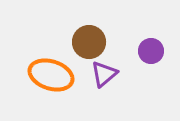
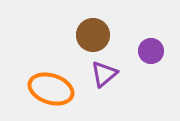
brown circle: moved 4 px right, 7 px up
orange ellipse: moved 14 px down
